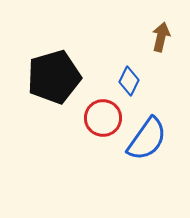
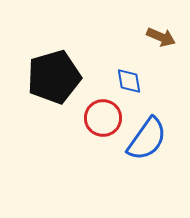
brown arrow: rotated 100 degrees clockwise
blue diamond: rotated 36 degrees counterclockwise
